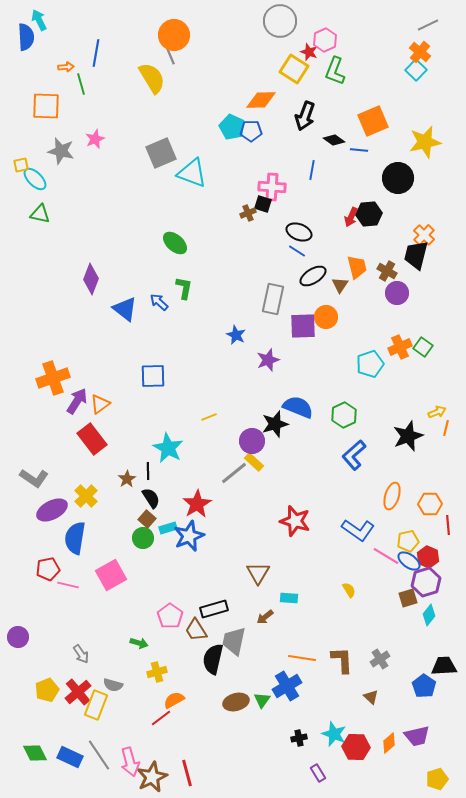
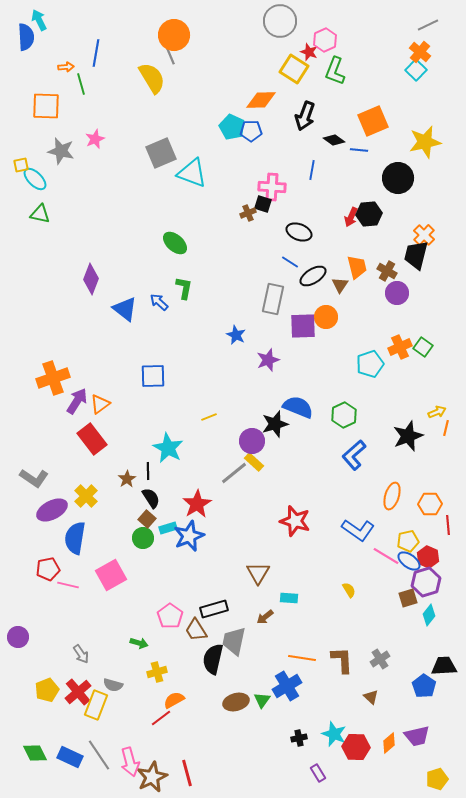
blue line at (297, 251): moved 7 px left, 11 px down
